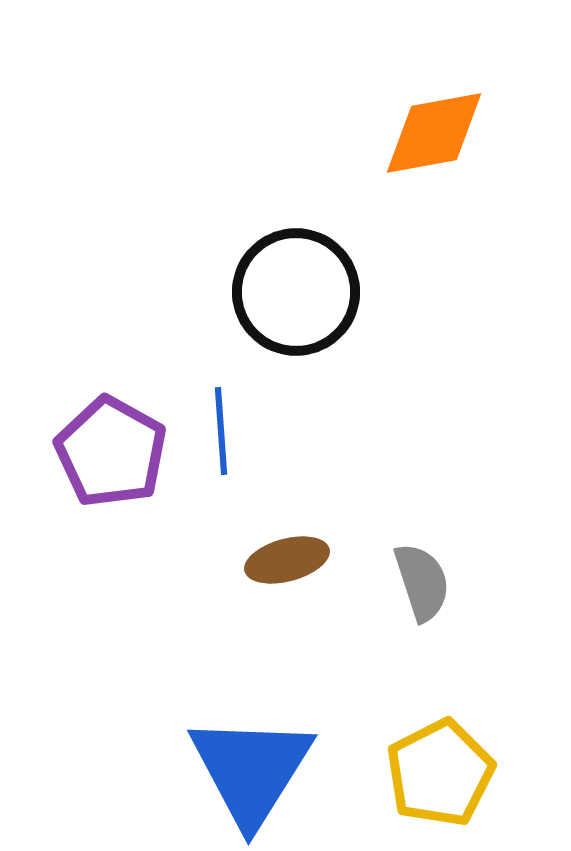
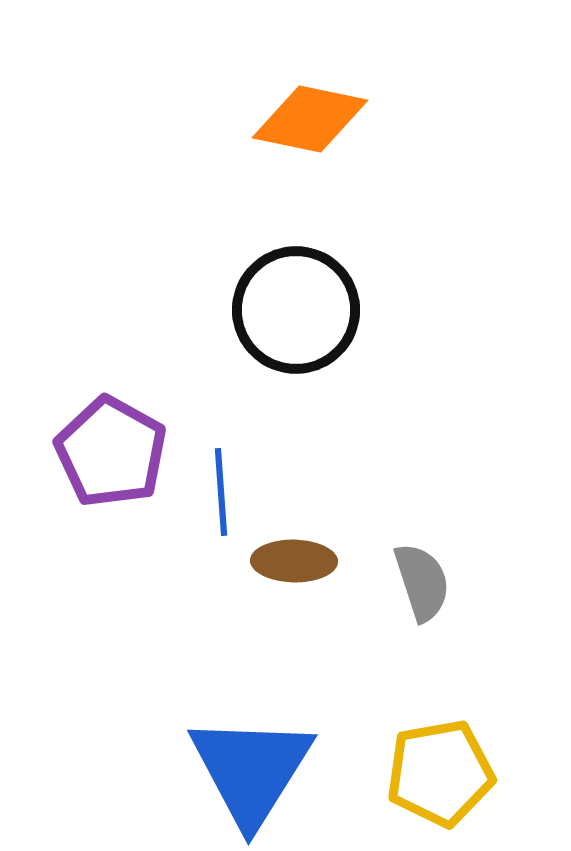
orange diamond: moved 124 px left, 14 px up; rotated 22 degrees clockwise
black circle: moved 18 px down
blue line: moved 61 px down
brown ellipse: moved 7 px right, 1 px down; rotated 16 degrees clockwise
yellow pentagon: rotated 17 degrees clockwise
